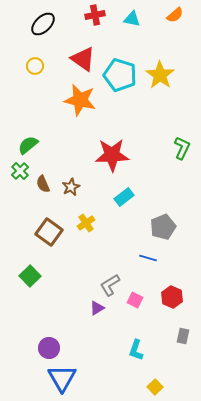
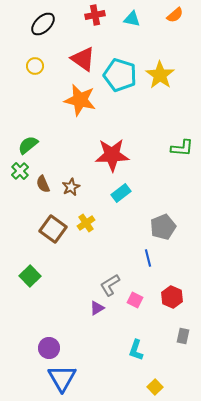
green L-shape: rotated 70 degrees clockwise
cyan rectangle: moved 3 px left, 4 px up
brown square: moved 4 px right, 3 px up
blue line: rotated 60 degrees clockwise
